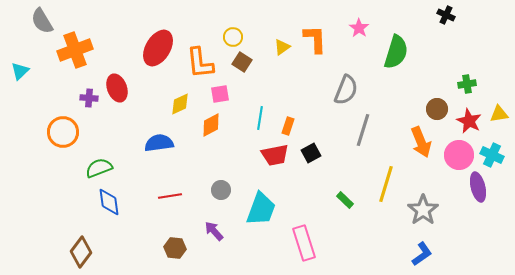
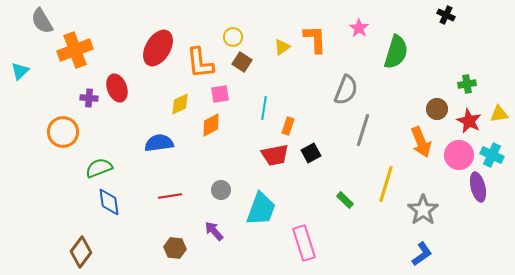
cyan line at (260, 118): moved 4 px right, 10 px up
